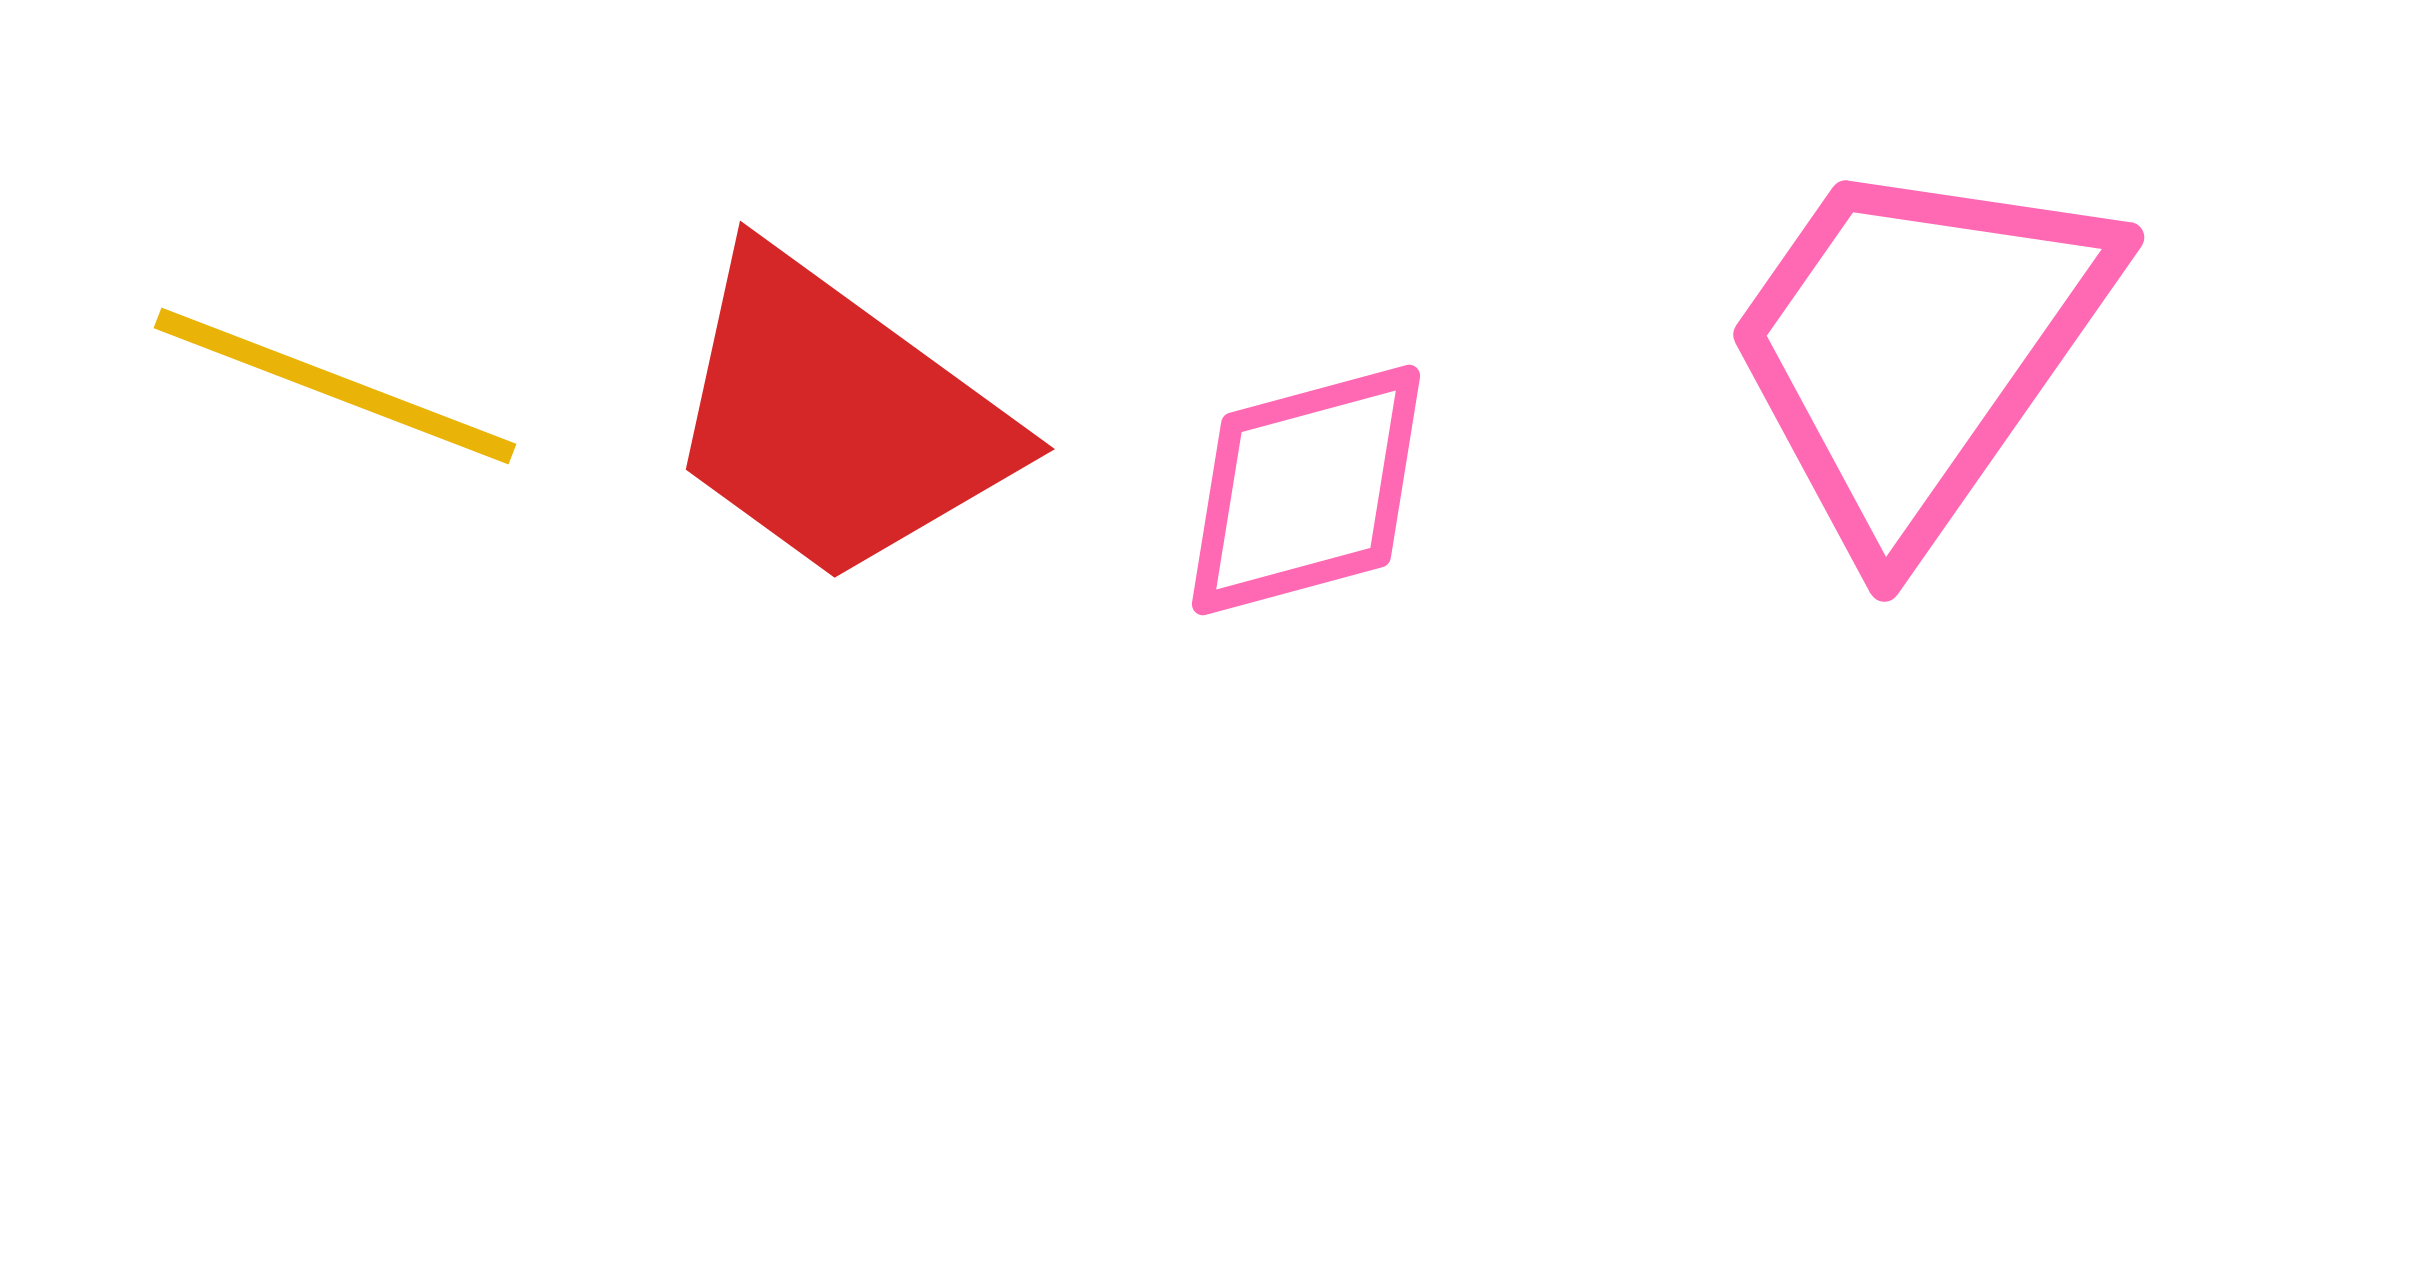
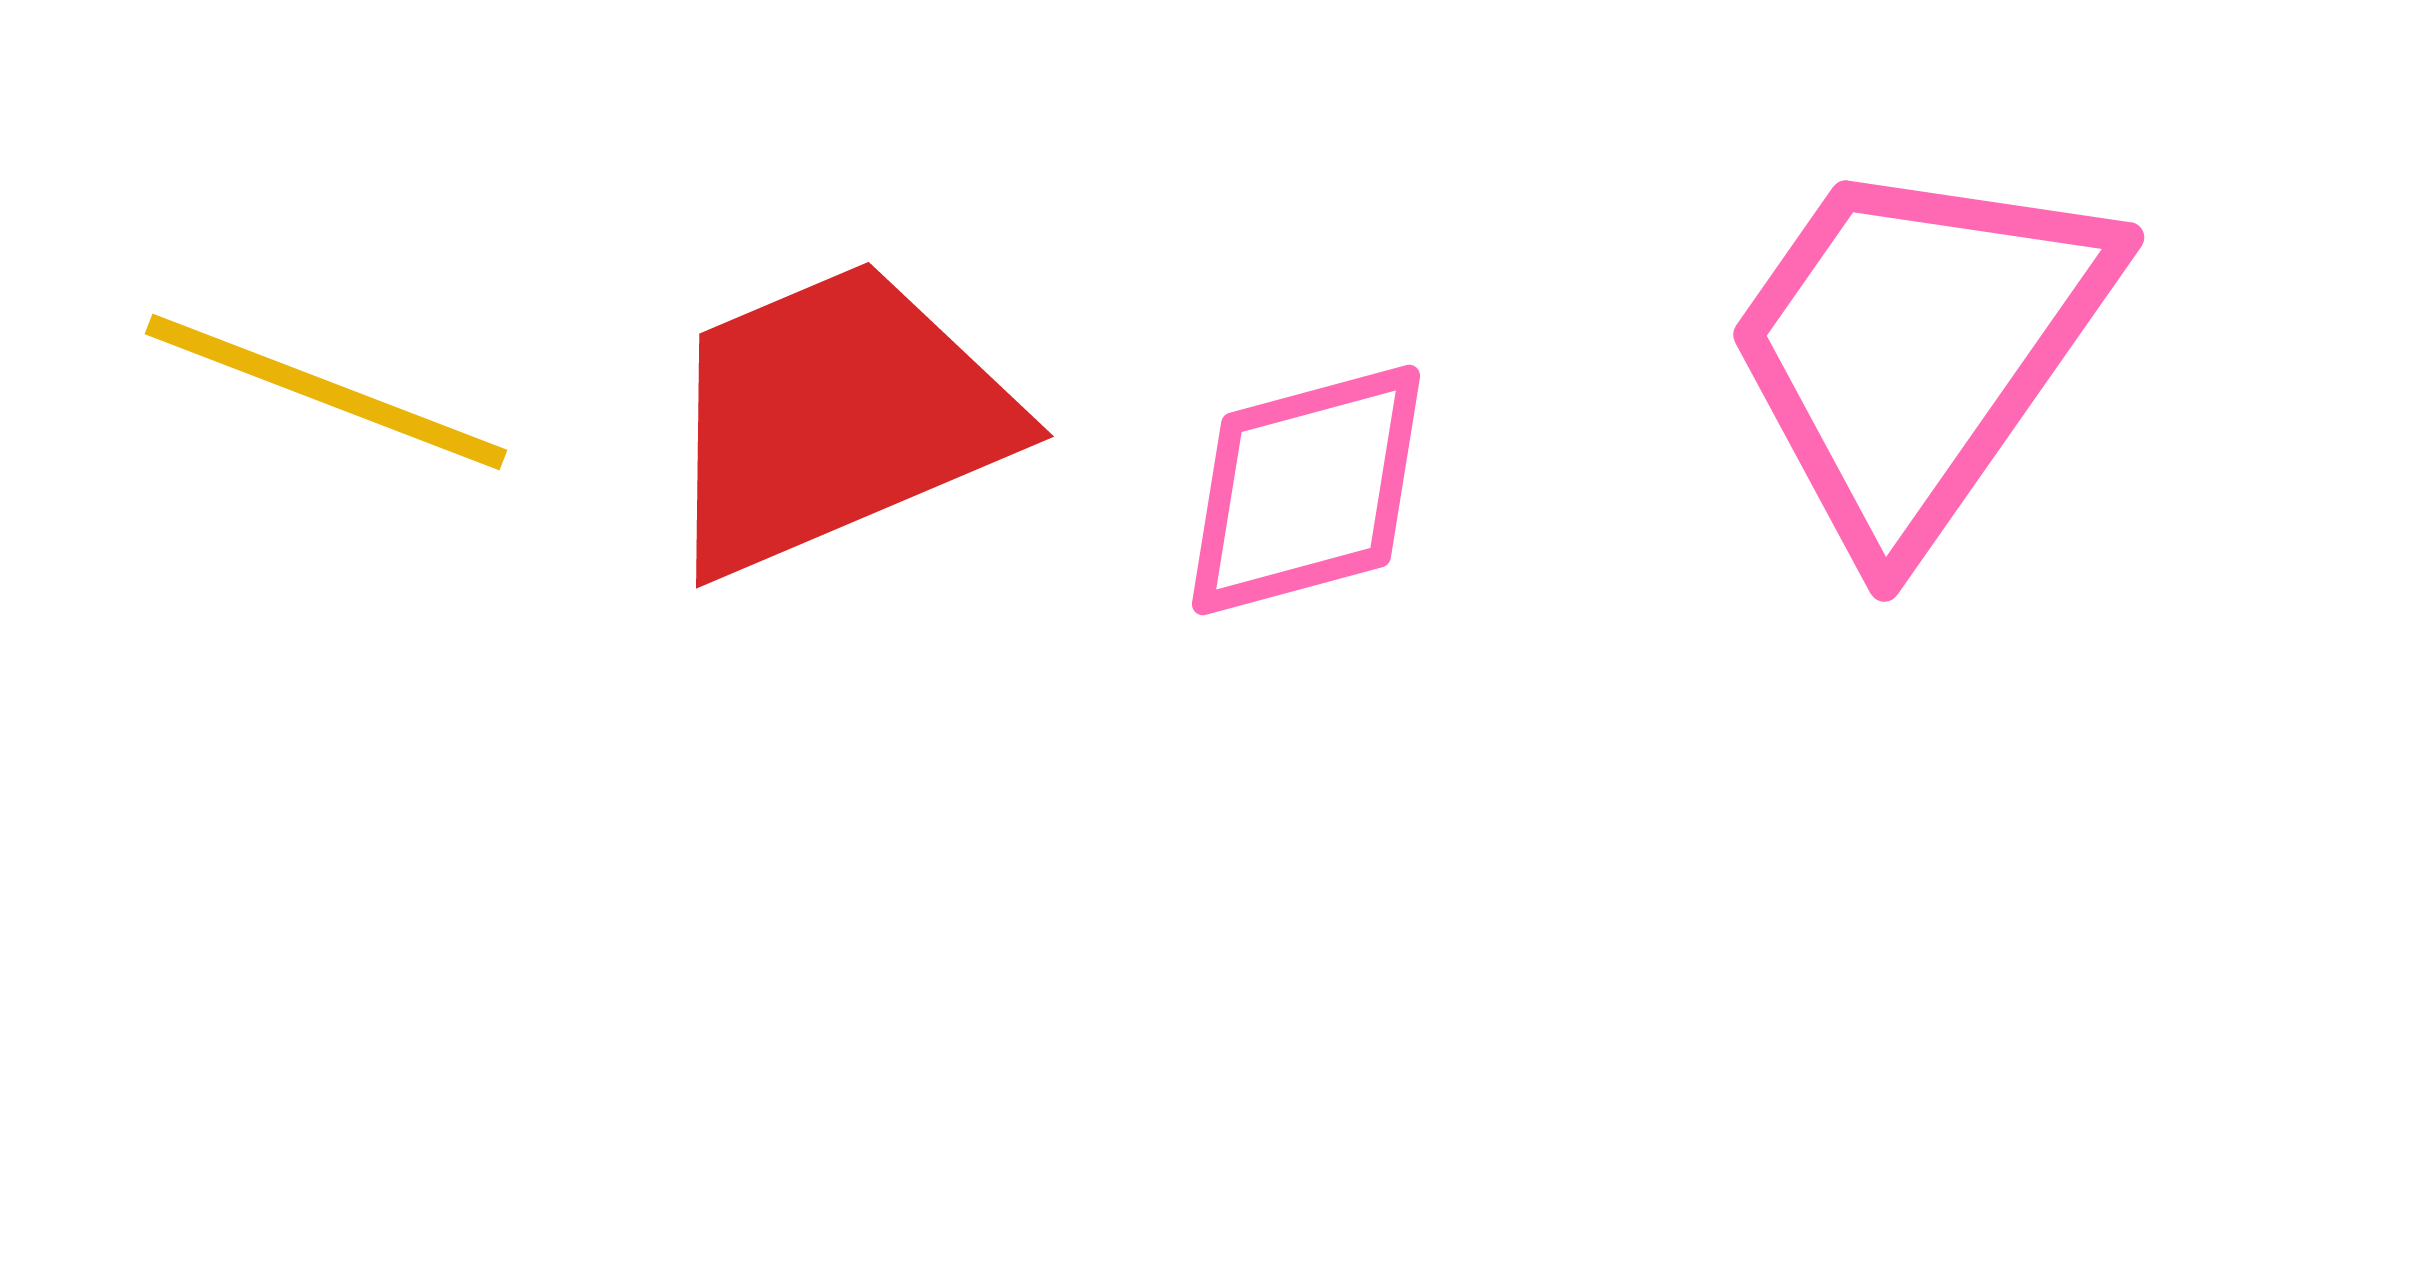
yellow line: moved 9 px left, 6 px down
red trapezoid: moved 2 px left; rotated 121 degrees clockwise
